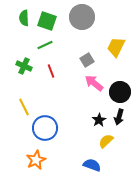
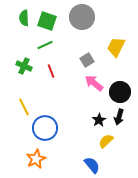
orange star: moved 1 px up
blue semicircle: rotated 30 degrees clockwise
